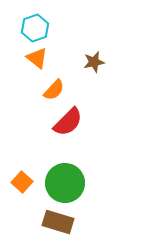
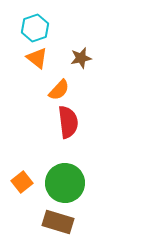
brown star: moved 13 px left, 4 px up
orange semicircle: moved 5 px right
red semicircle: rotated 52 degrees counterclockwise
orange square: rotated 10 degrees clockwise
